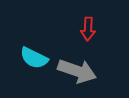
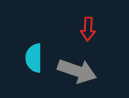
cyan semicircle: rotated 64 degrees clockwise
